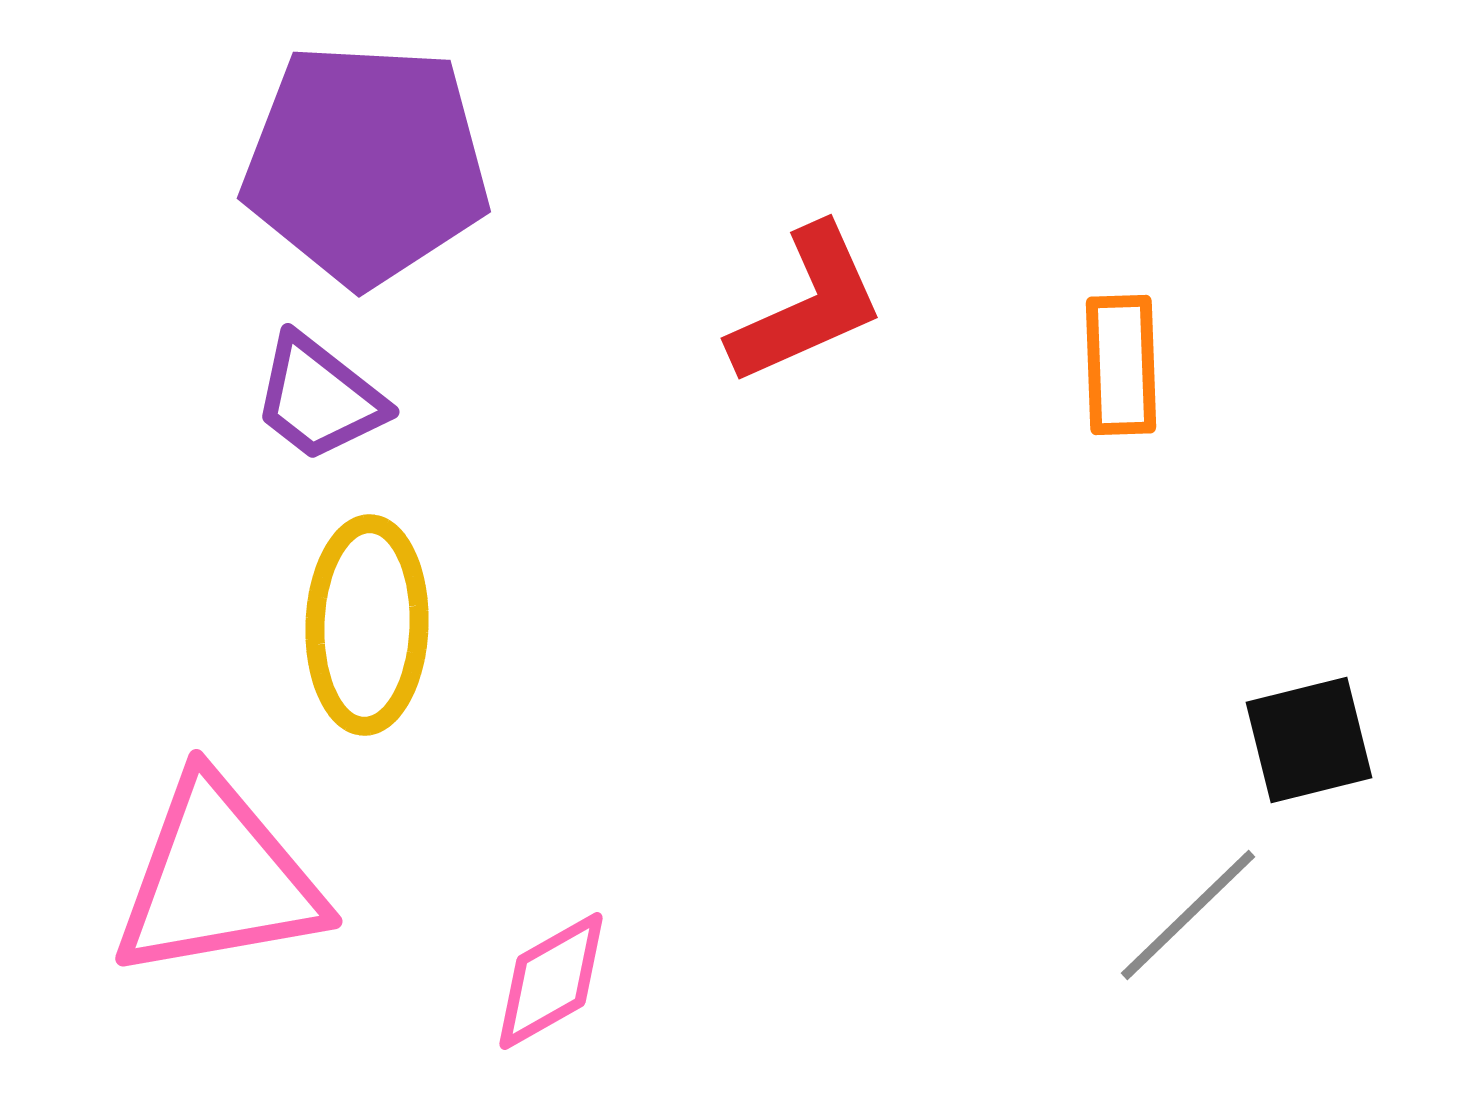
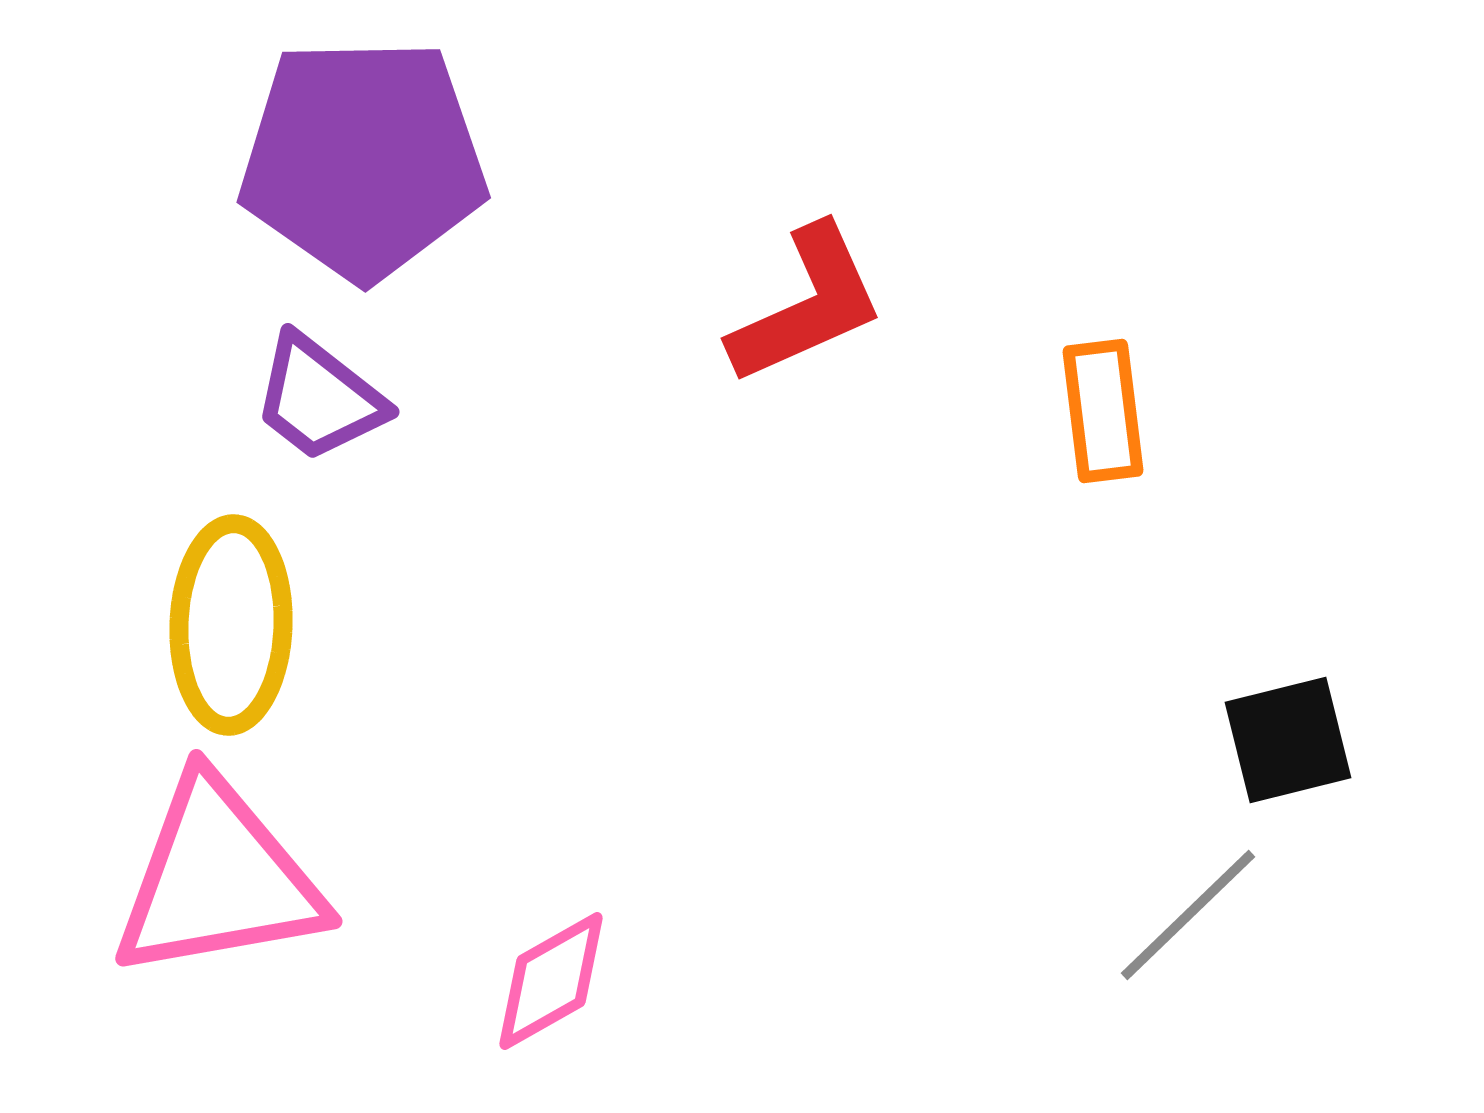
purple pentagon: moved 3 px left, 5 px up; rotated 4 degrees counterclockwise
orange rectangle: moved 18 px left, 46 px down; rotated 5 degrees counterclockwise
yellow ellipse: moved 136 px left
black square: moved 21 px left
